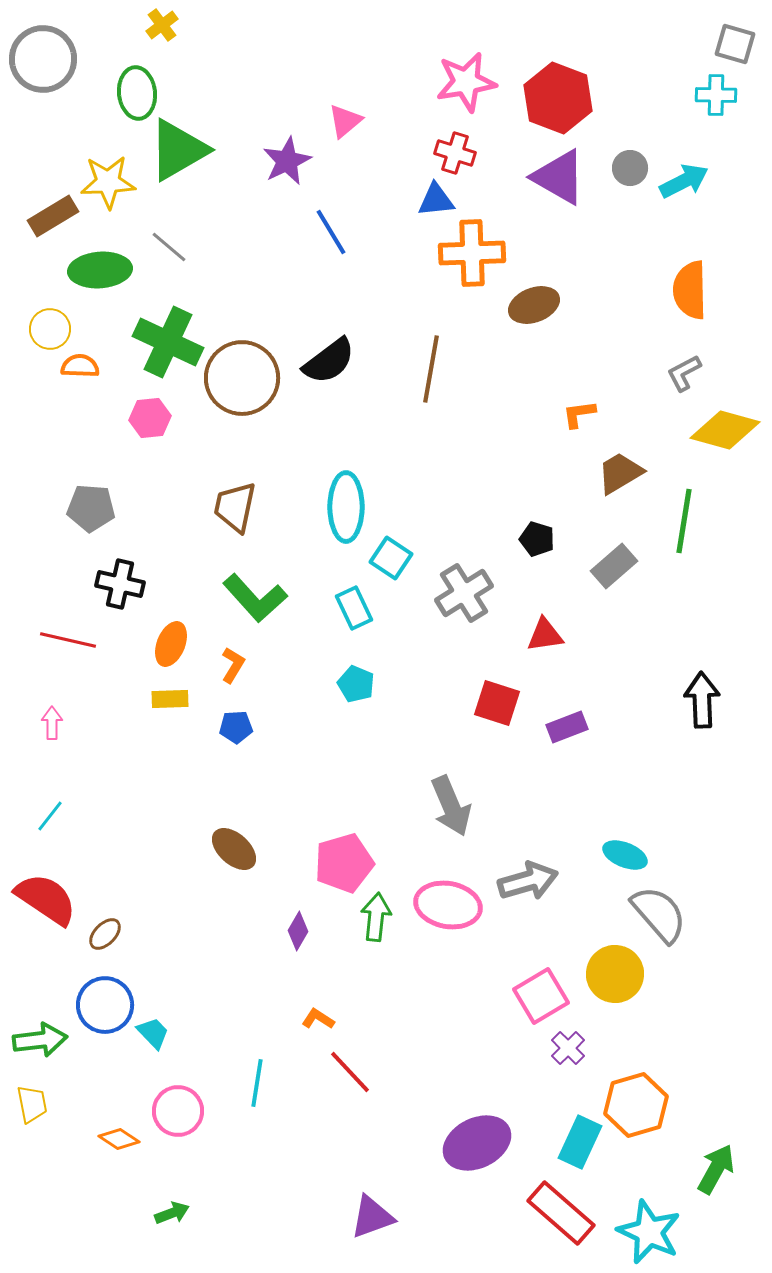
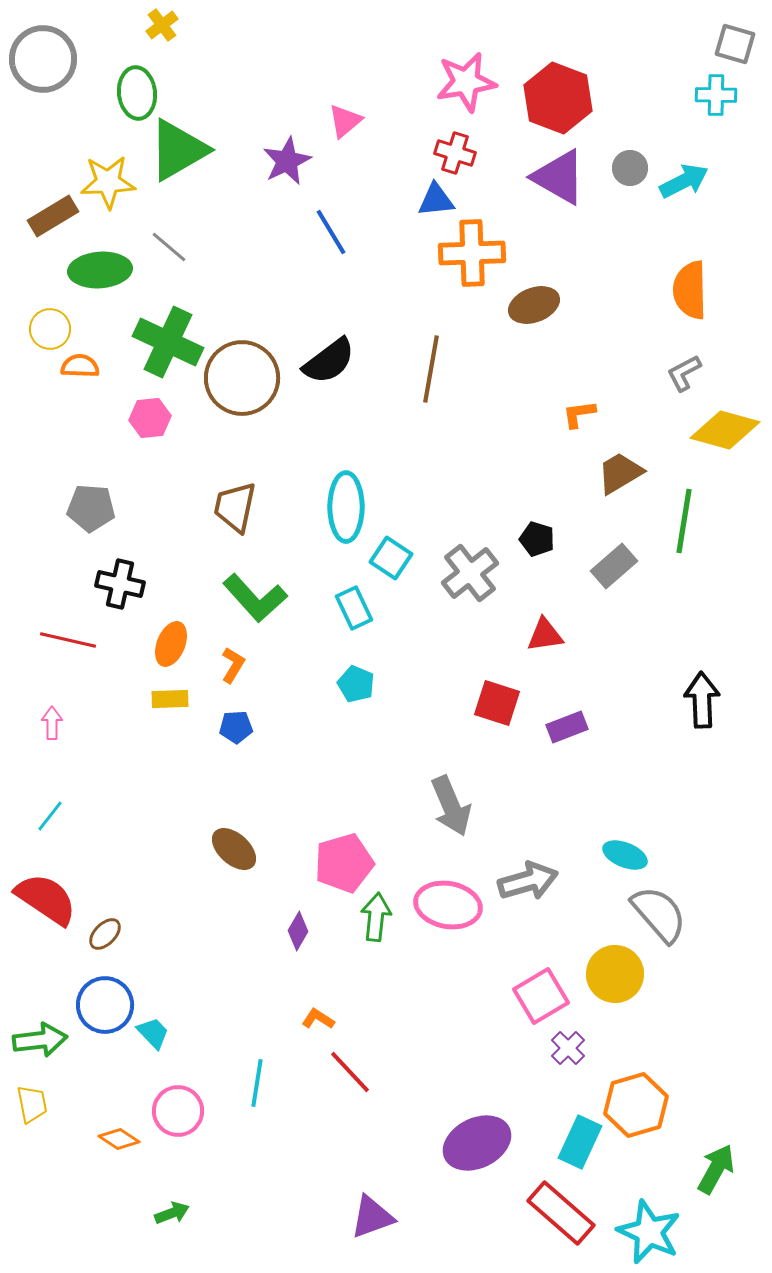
gray cross at (464, 593): moved 6 px right, 20 px up; rotated 6 degrees counterclockwise
